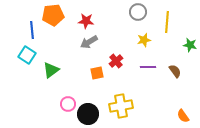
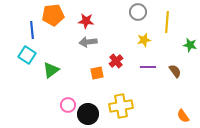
gray arrow: moved 1 px left; rotated 24 degrees clockwise
pink circle: moved 1 px down
